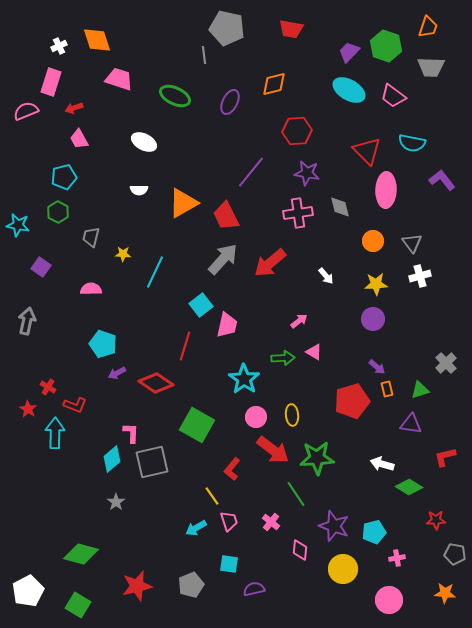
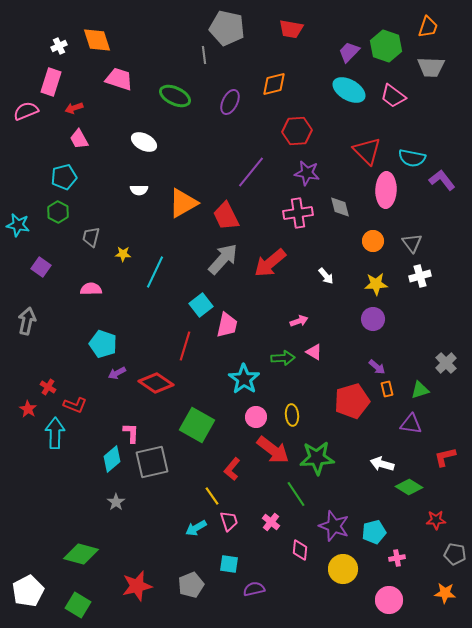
cyan semicircle at (412, 143): moved 15 px down
pink arrow at (299, 321): rotated 18 degrees clockwise
